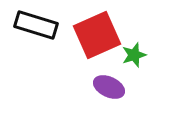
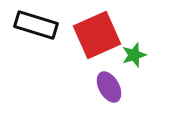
purple ellipse: rotated 36 degrees clockwise
